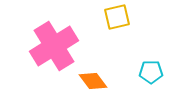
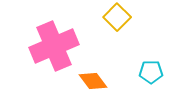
yellow square: rotated 32 degrees counterclockwise
pink cross: rotated 9 degrees clockwise
